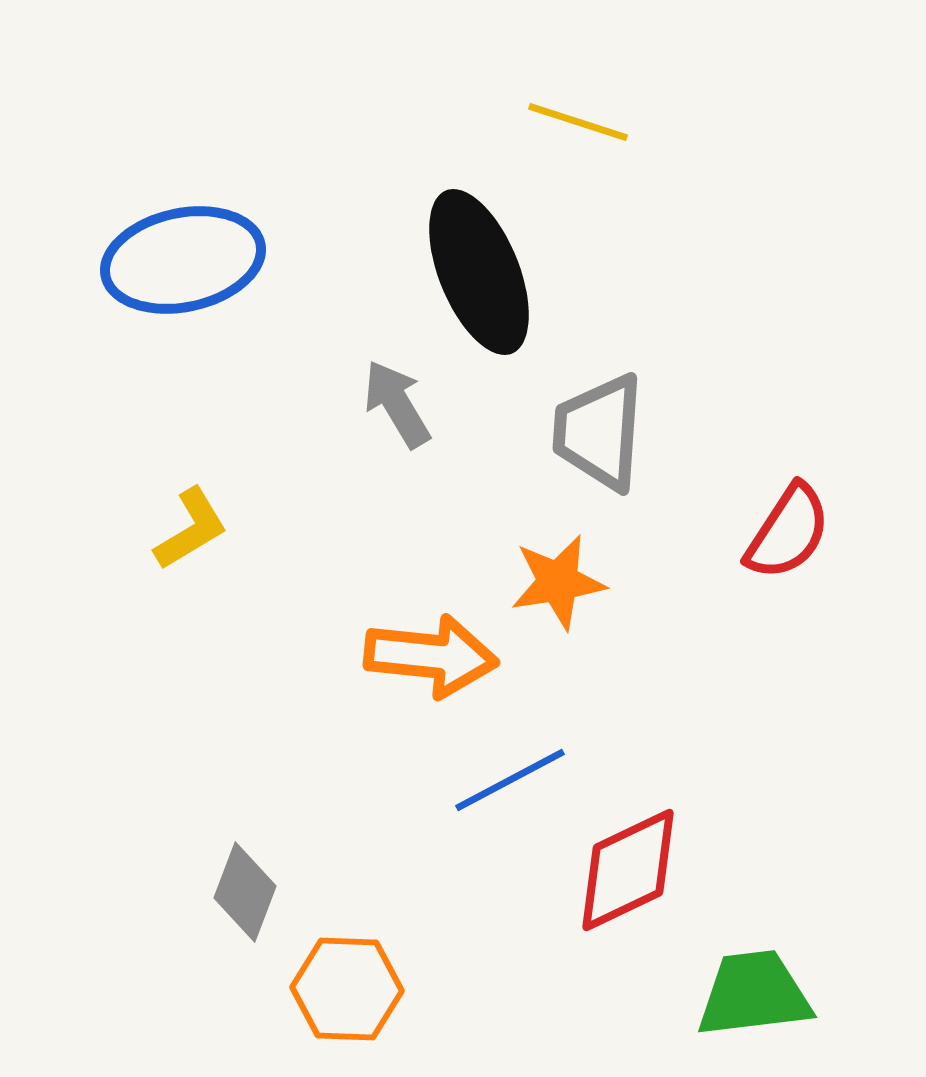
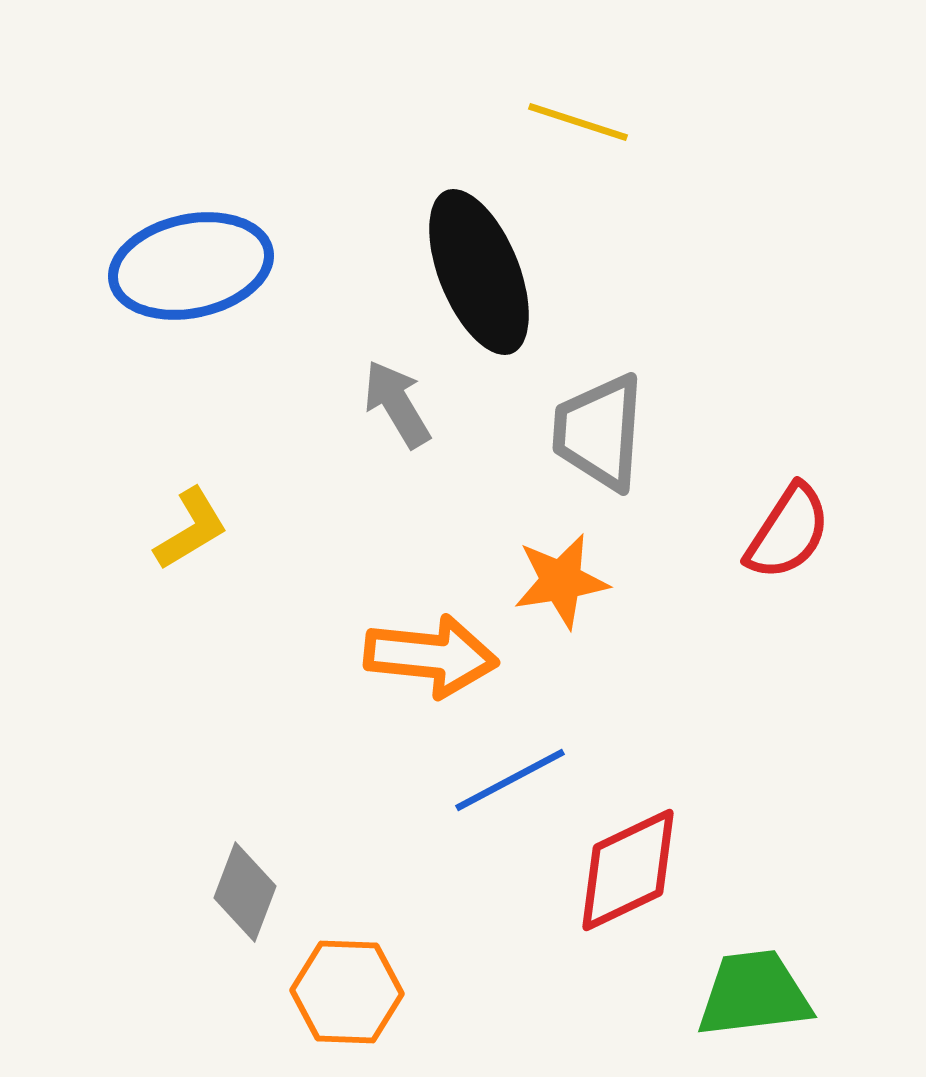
blue ellipse: moved 8 px right, 6 px down
orange star: moved 3 px right, 1 px up
orange hexagon: moved 3 px down
